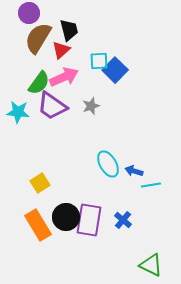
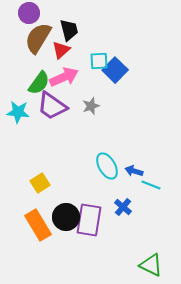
cyan ellipse: moved 1 px left, 2 px down
cyan line: rotated 30 degrees clockwise
blue cross: moved 13 px up
